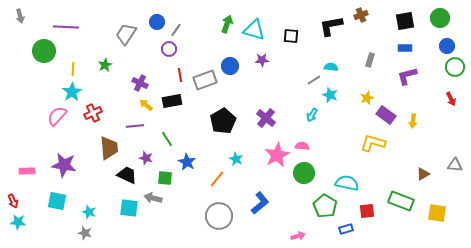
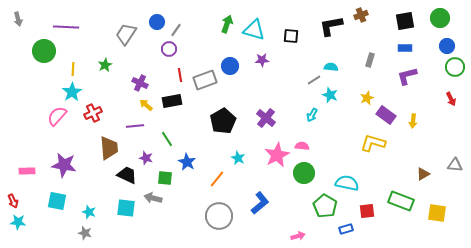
gray arrow at (20, 16): moved 2 px left, 3 px down
cyan star at (236, 159): moved 2 px right, 1 px up
cyan square at (129, 208): moved 3 px left
